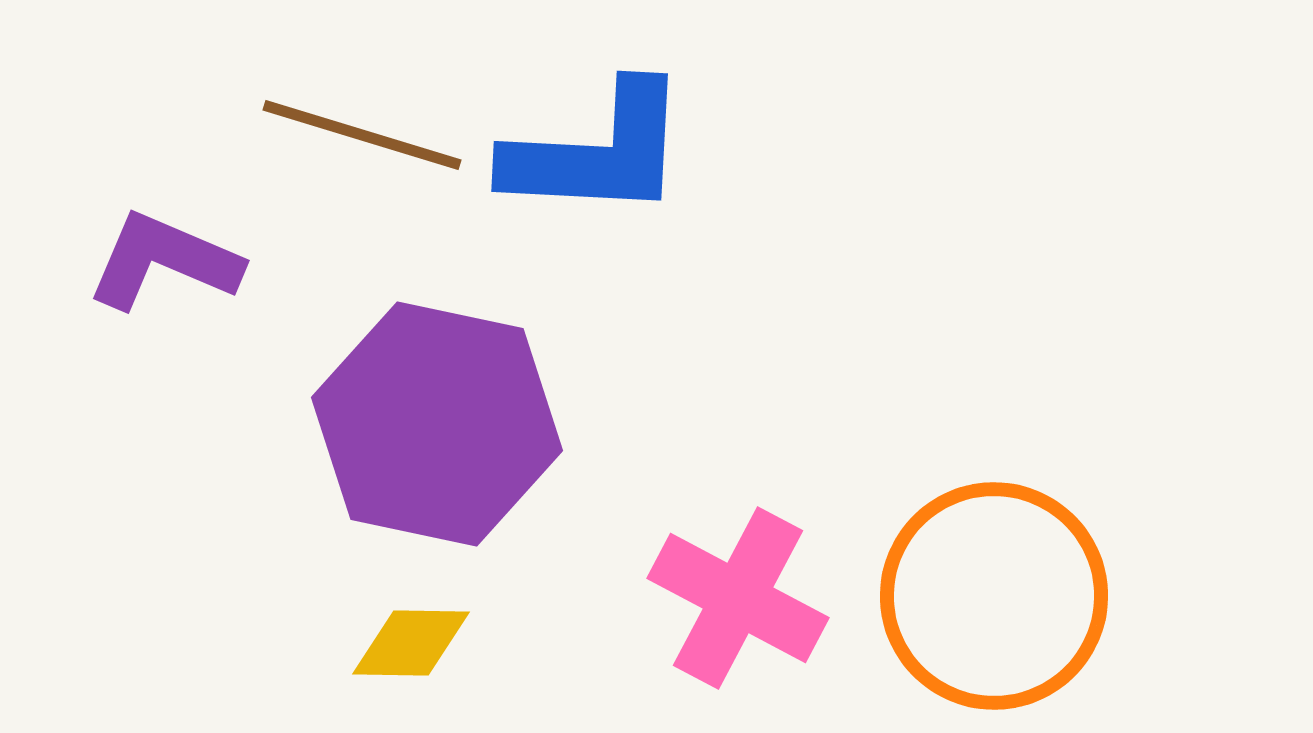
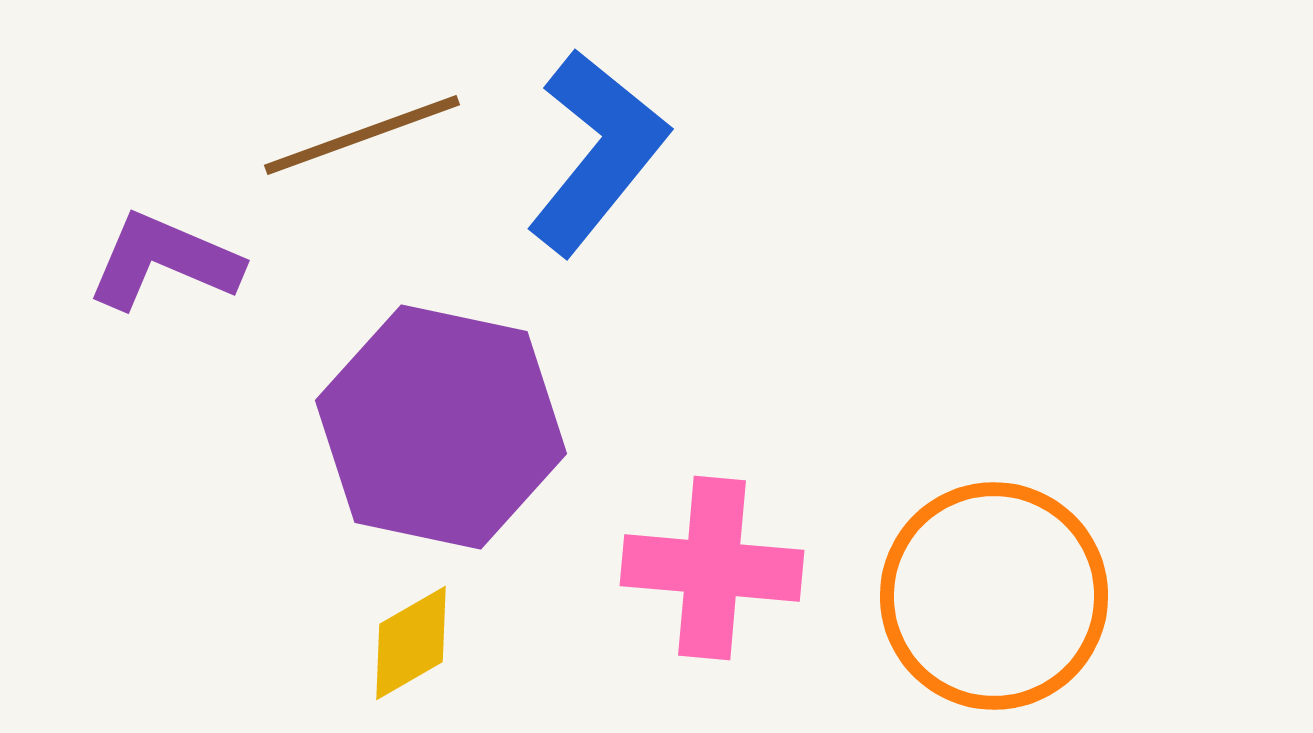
brown line: rotated 37 degrees counterclockwise
blue L-shape: rotated 54 degrees counterclockwise
purple hexagon: moved 4 px right, 3 px down
pink cross: moved 26 px left, 30 px up; rotated 23 degrees counterclockwise
yellow diamond: rotated 31 degrees counterclockwise
